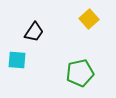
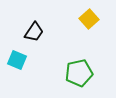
cyan square: rotated 18 degrees clockwise
green pentagon: moved 1 px left
